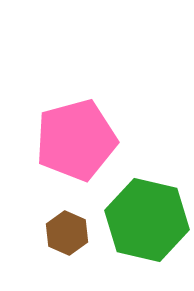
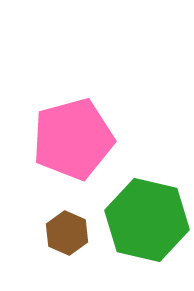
pink pentagon: moved 3 px left, 1 px up
